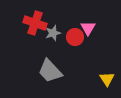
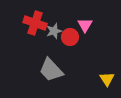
pink triangle: moved 3 px left, 3 px up
gray star: moved 1 px right, 2 px up
red circle: moved 5 px left
gray trapezoid: moved 1 px right, 1 px up
